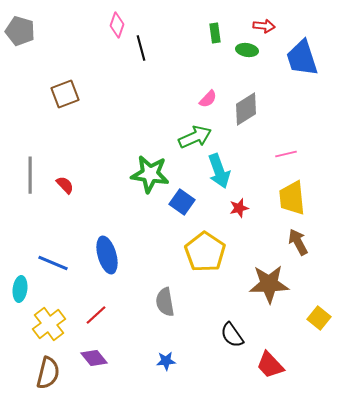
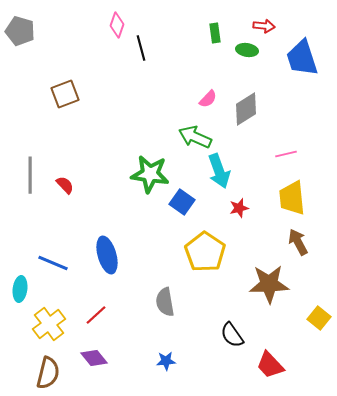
green arrow: rotated 132 degrees counterclockwise
